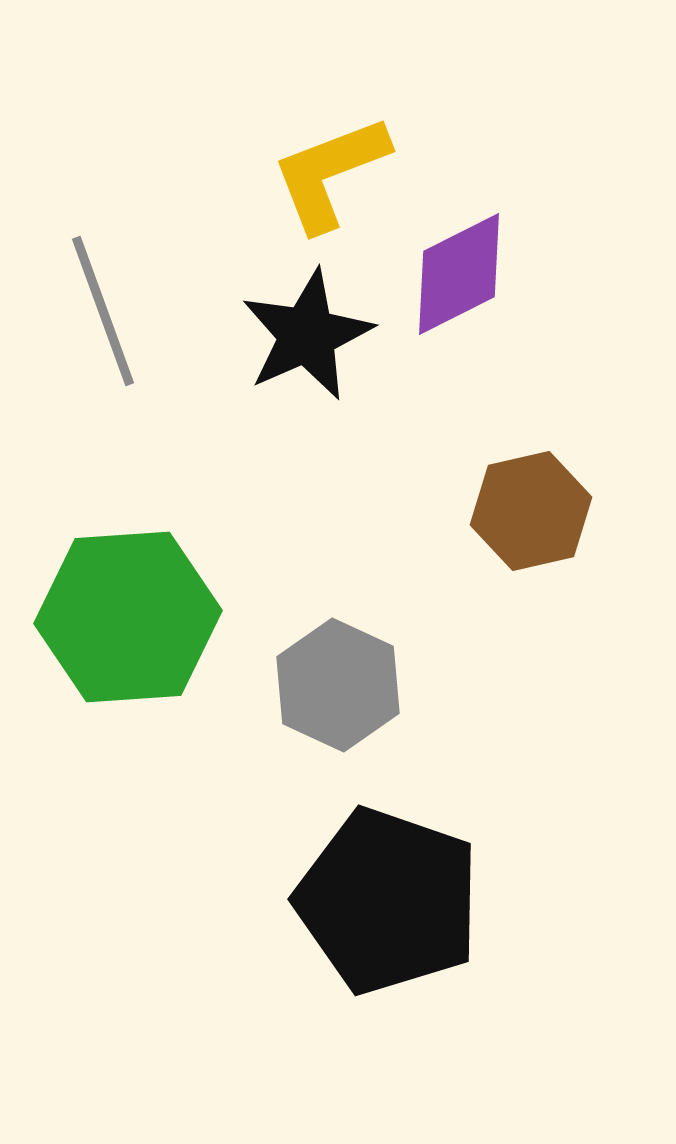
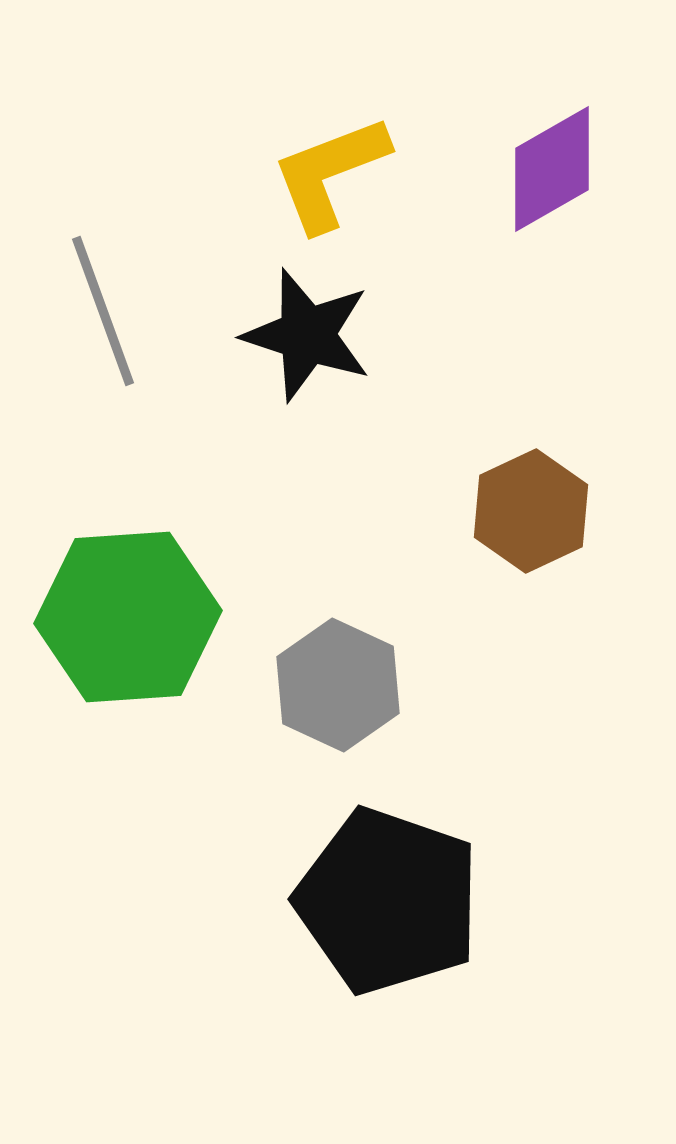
purple diamond: moved 93 px right, 105 px up; rotated 3 degrees counterclockwise
black star: rotated 30 degrees counterclockwise
brown hexagon: rotated 12 degrees counterclockwise
